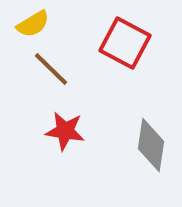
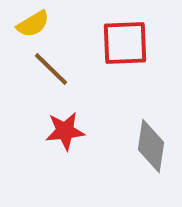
red square: rotated 30 degrees counterclockwise
red star: rotated 15 degrees counterclockwise
gray diamond: moved 1 px down
